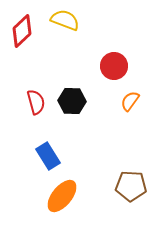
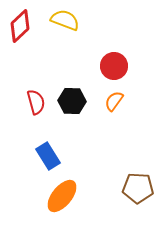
red diamond: moved 2 px left, 5 px up
orange semicircle: moved 16 px left
brown pentagon: moved 7 px right, 2 px down
